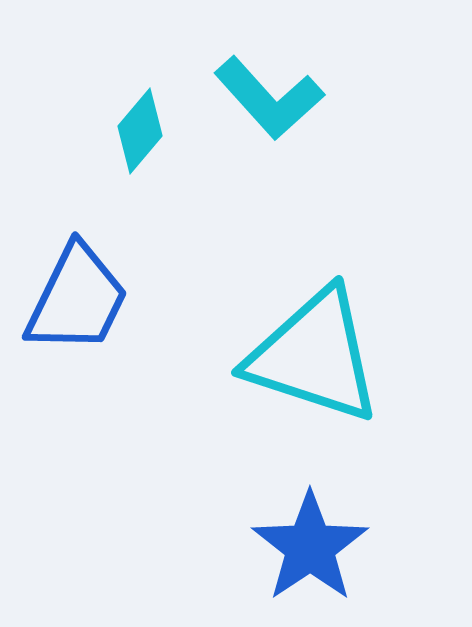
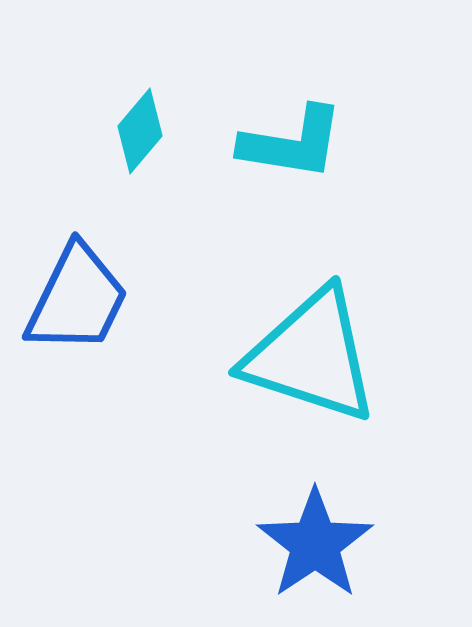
cyan L-shape: moved 23 px right, 45 px down; rotated 39 degrees counterclockwise
cyan triangle: moved 3 px left
blue star: moved 5 px right, 3 px up
